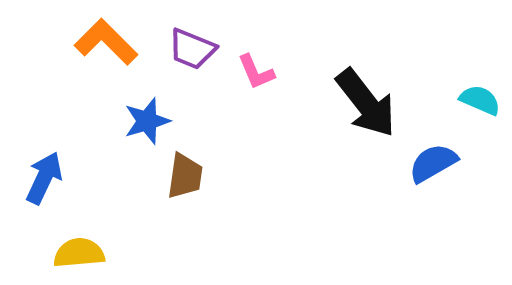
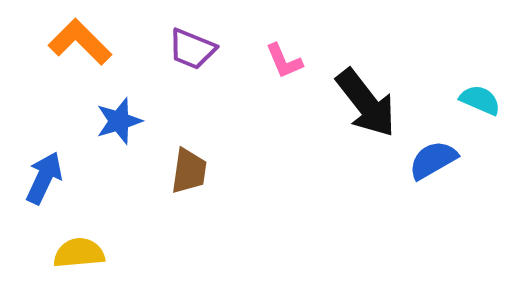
orange L-shape: moved 26 px left
pink L-shape: moved 28 px right, 11 px up
blue star: moved 28 px left
blue semicircle: moved 3 px up
brown trapezoid: moved 4 px right, 5 px up
